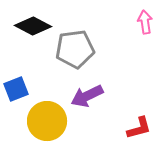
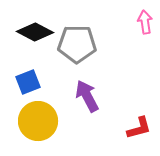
black diamond: moved 2 px right, 6 px down
gray pentagon: moved 2 px right, 5 px up; rotated 9 degrees clockwise
blue square: moved 12 px right, 7 px up
purple arrow: rotated 88 degrees clockwise
yellow circle: moved 9 px left
